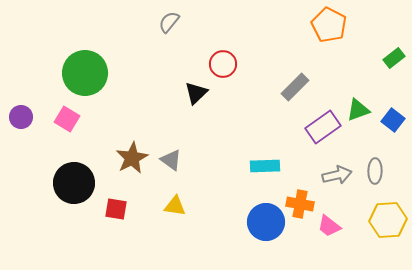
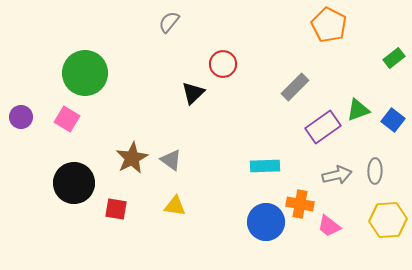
black triangle: moved 3 px left
